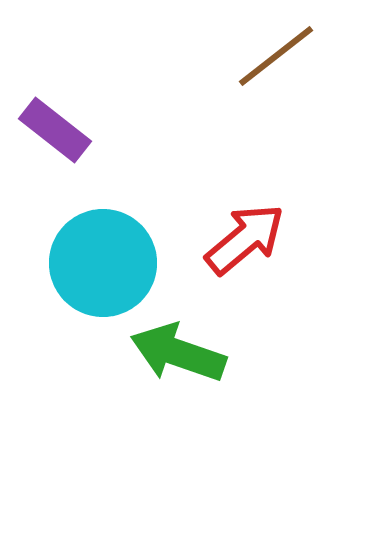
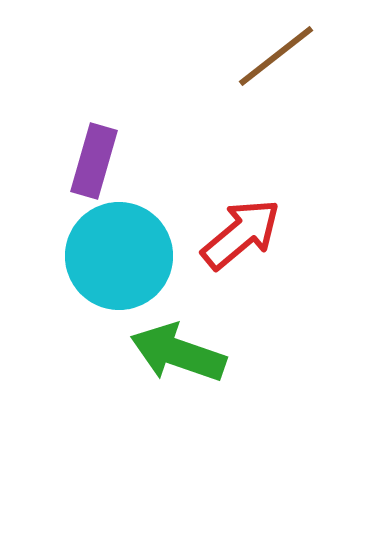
purple rectangle: moved 39 px right, 31 px down; rotated 68 degrees clockwise
red arrow: moved 4 px left, 5 px up
cyan circle: moved 16 px right, 7 px up
